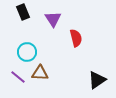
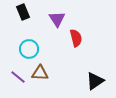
purple triangle: moved 4 px right
cyan circle: moved 2 px right, 3 px up
black triangle: moved 2 px left, 1 px down
